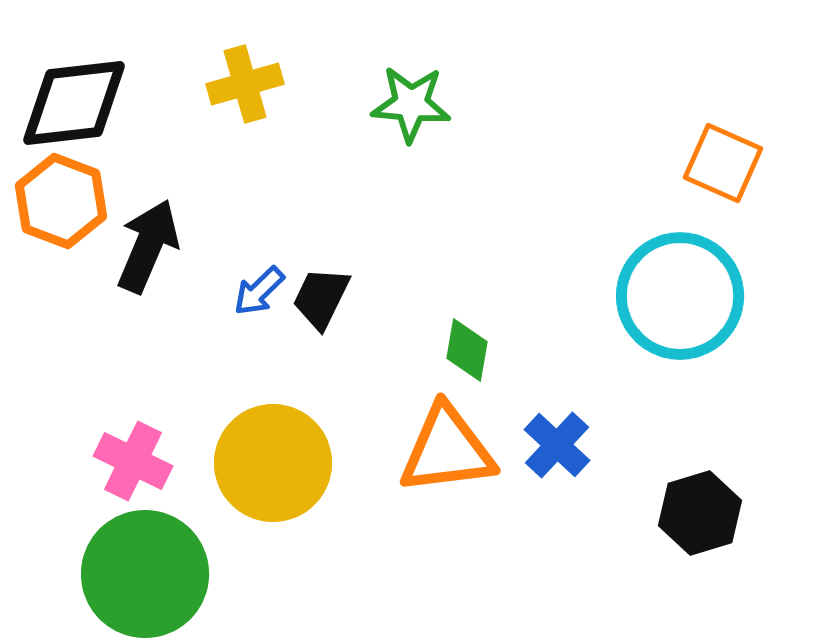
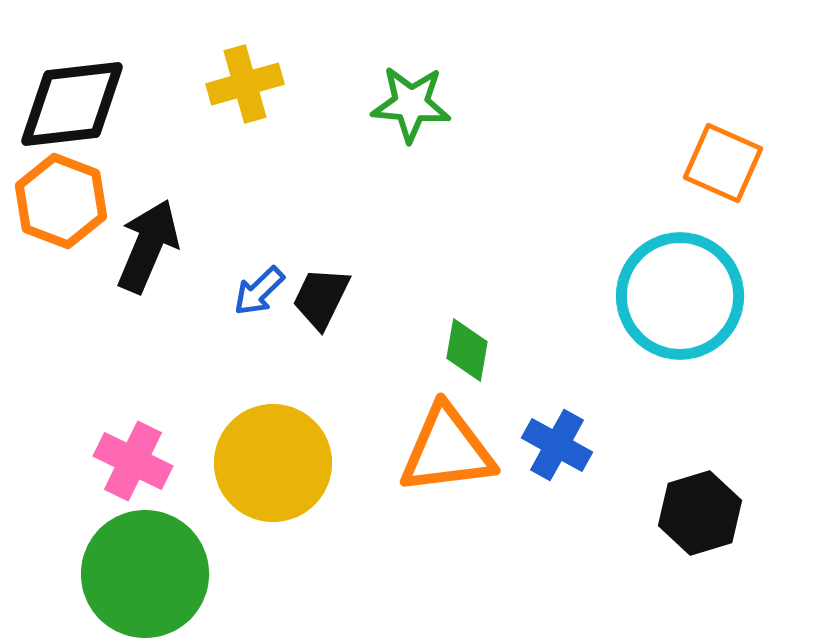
black diamond: moved 2 px left, 1 px down
blue cross: rotated 14 degrees counterclockwise
